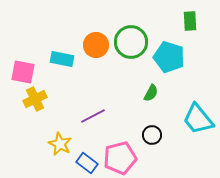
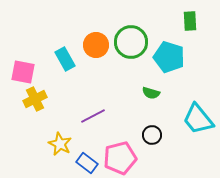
cyan rectangle: moved 3 px right; rotated 50 degrees clockwise
green semicircle: rotated 78 degrees clockwise
